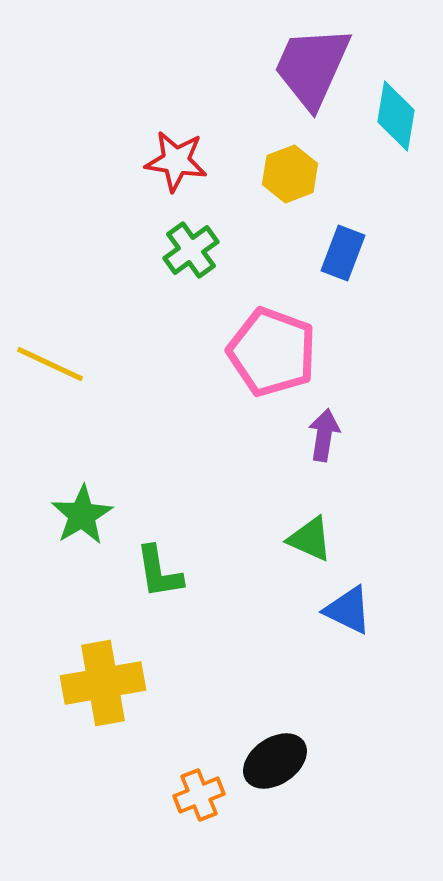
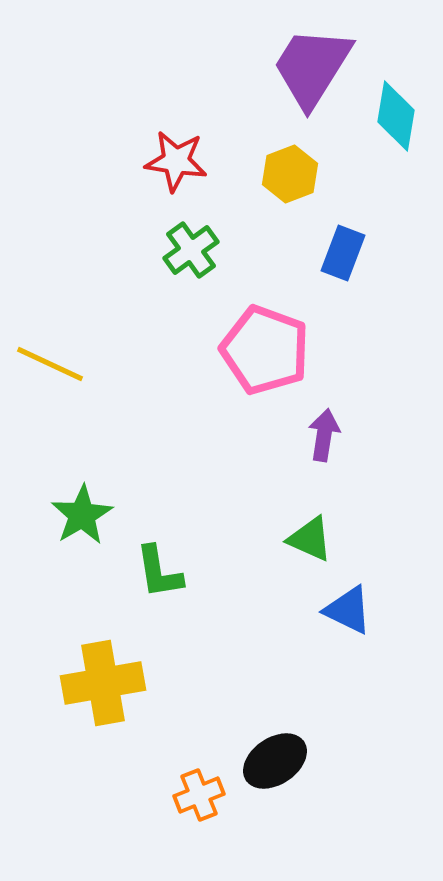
purple trapezoid: rotated 8 degrees clockwise
pink pentagon: moved 7 px left, 2 px up
